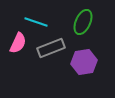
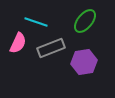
green ellipse: moved 2 px right, 1 px up; rotated 15 degrees clockwise
